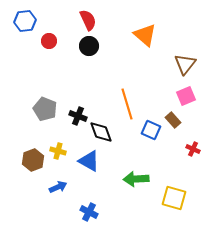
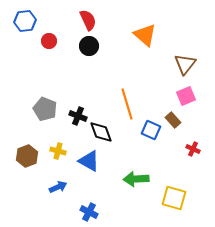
brown hexagon: moved 6 px left, 4 px up
